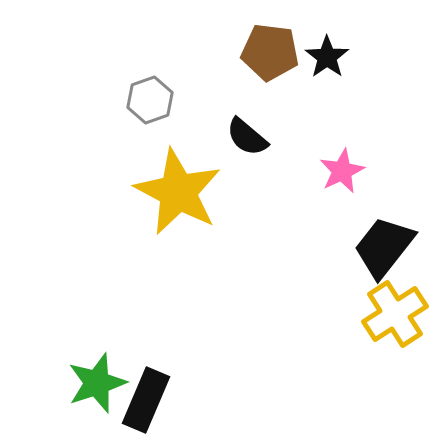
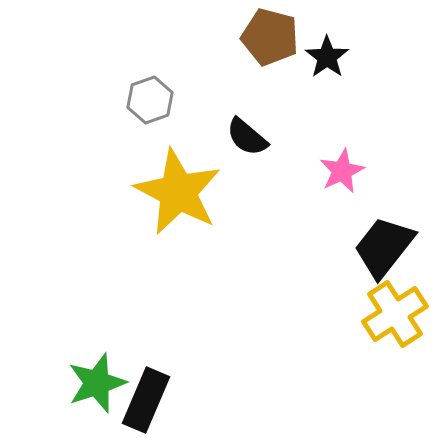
brown pentagon: moved 15 px up; rotated 8 degrees clockwise
